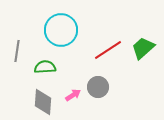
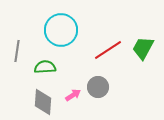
green trapezoid: rotated 20 degrees counterclockwise
